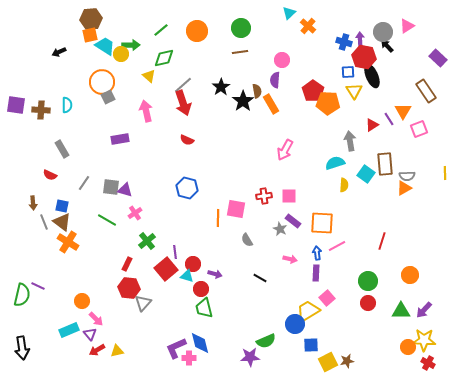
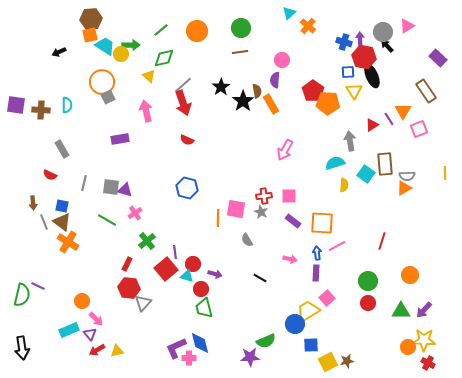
gray line at (84, 183): rotated 21 degrees counterclockwise
gray star at (280, 229): moved 19 px left, 17 px up
